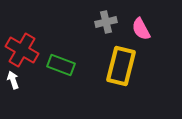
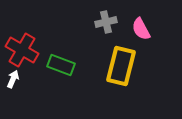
white arrow: moved 1 px up; rotated 42 degrees clockwise
